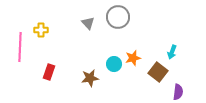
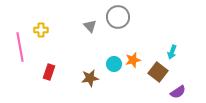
gray triangle: moved 2 px right, 3 px down
pink line: rotated 12 degrees counterclockwise
orange star: moved 2 px down
purple semicircle: rotated 49 degrees clockwise
